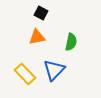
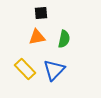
black square: rotated 32 degrees counterclockwise
green semicircle: moved 7 px left, 3 px up
yellow rectangle: moved 5 px up
